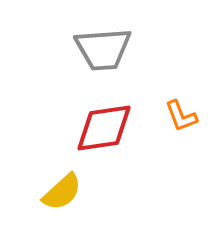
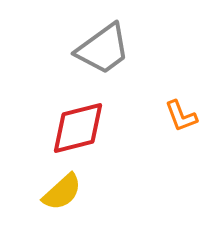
gray trapezoid: rotated 32 degrees counterclockwise
red diamond: moved 26 px left; rotated 6 degrees counterclockwise
